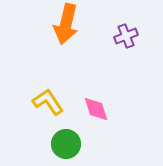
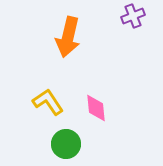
orange arrow: moved 2 px right, 13 px down
purple cross: moved 7 px right, 20 px up
pink diamond: moved 1 px up; rotated 12 degrees clockwise
